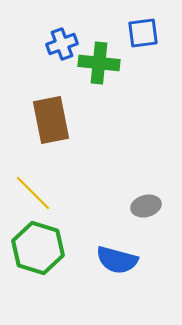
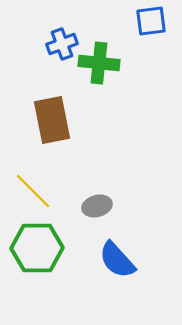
blue square: moved 8 px right, 12 px up
brown rectangle: moved 1 px right
yellow line: moved 2 px up
gray ellipse: moved 49 px left
green hexagon: moved 1 px left; rotated 18 degrees counterclockwise
blue semicircle: rotated 33 degrees clockwise
